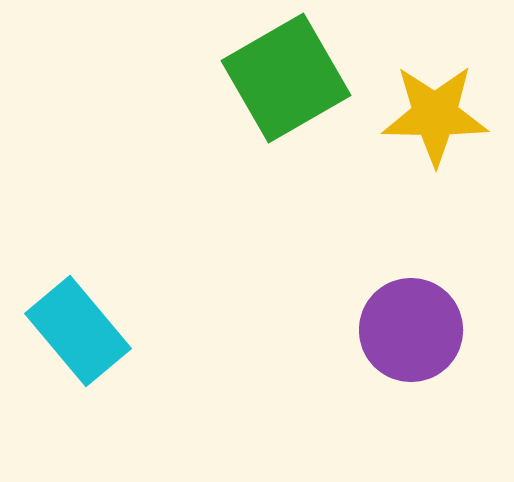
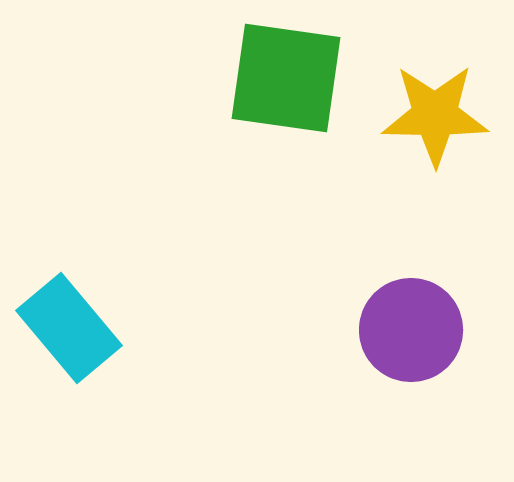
green square: rotated 38 degrees clockwise
cyan rectangle: moved 9 px left, 3 px up
